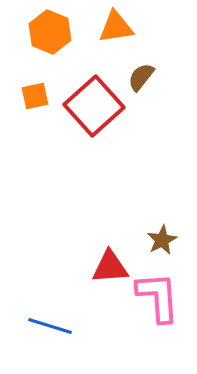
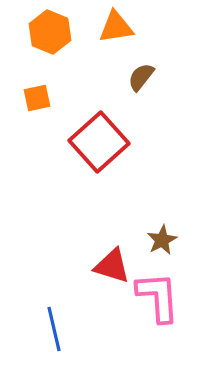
orange square: moved 2 px right, 2 px down
red square: moved 5 px right, 36 px down
red triangle: moved 2 px right, 1 px up; rotated 21 degrees clockwise
blue line: moved 4 px right, 3 px down; rotated 60 degrees clockwise
